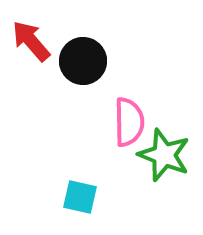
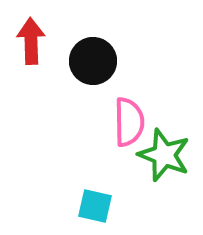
red arrow: rotated 39 degrees clockwise
black circle: moved 10 px right
cyan square: moved 15 px right, 9 px down
